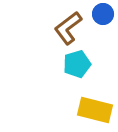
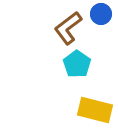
blue circle: moved 2 px left
cyan pentagon: rotated 20 degrees counterclockwise
